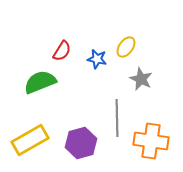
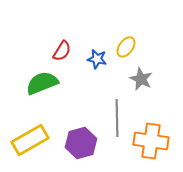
green semicircle: moved 2 px right, 1 px down
